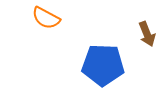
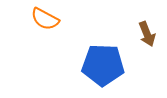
orange semicircle: moved 1 px left, 1 px down
